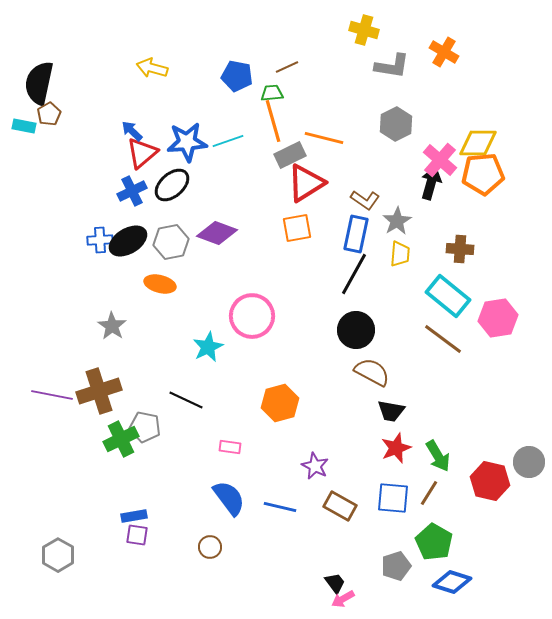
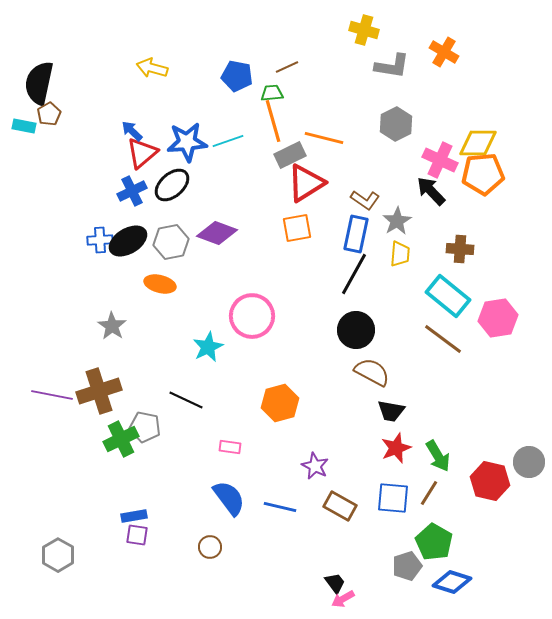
pink cross at (440, 160): rotated 16 degrees counterclockwise
black arrow at (431, 183): moved 8 px down; rotated 60 degrees counterclockwise
gray pentagon at (396, 566): moved 11 px right
